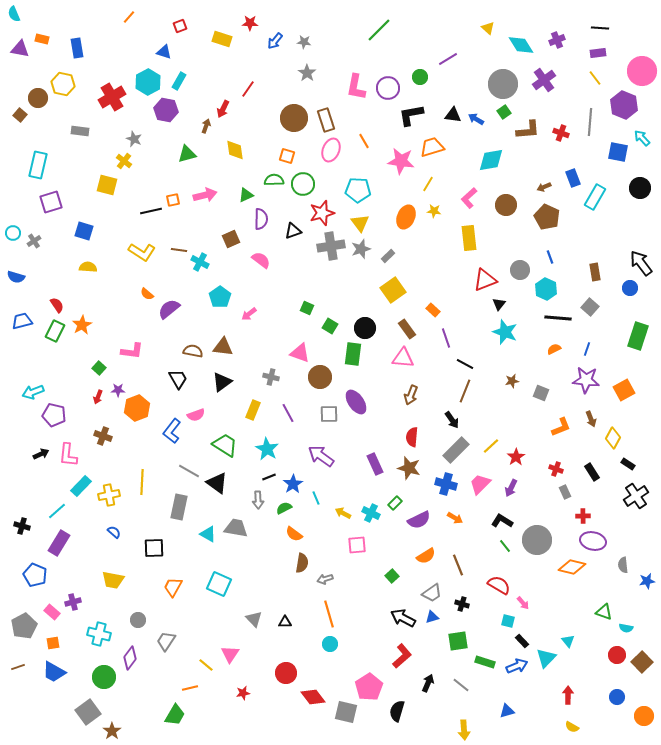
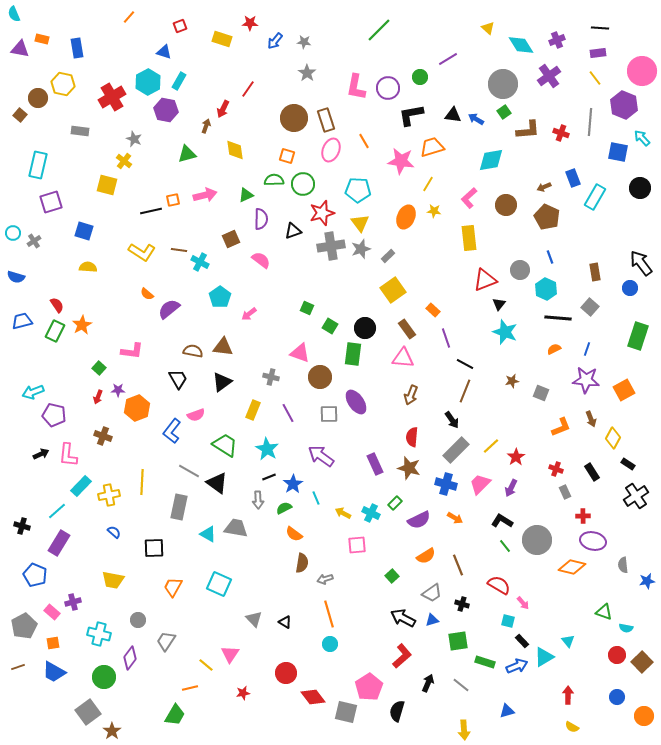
purple cross at (544, 80): moved 5 px right, 4 px up
blue triangle at (432, 617): moved 3 px down
black triangle at (285, 622): rotated 32 degrees clockwise
cyan triangle at (546, 658): moved 2 px left, 1 px up; rotated 15 degrees clockwise
